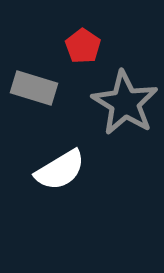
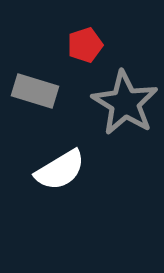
red pentagon: moved 2 px right, 1 px up; rotated 20 degrees clockwise
gray rectangle: moved 1 px right, 3 px down
